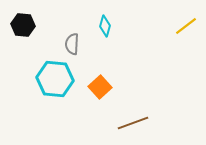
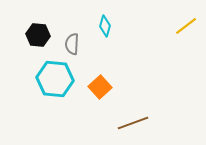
black hexagon: moved 15 px right, 10 px down
